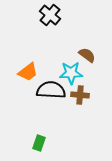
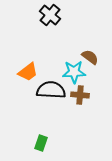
brown semicircle: moved 3 px right, 2 px down
cyan star: moved 3 px right, 1 px up
green rectangle: moved 2 px right
